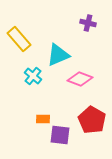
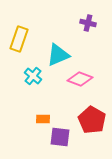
yellow rectangle: rotated 60 degrees clockwise
purple square: moved 2 px down
